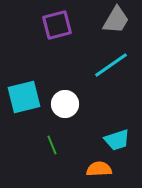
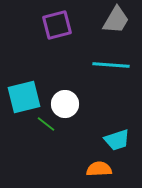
cyan line: rotated 39 degrees clockwise
green line: moved 6 px left, 21 px up; rotated 30 degrees counterclockwise
